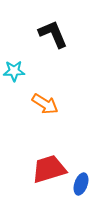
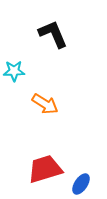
red trapezoid: moved 4 px left
blue ellipse: rotated 15 degrees clockwise
